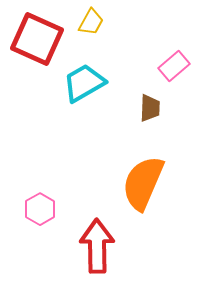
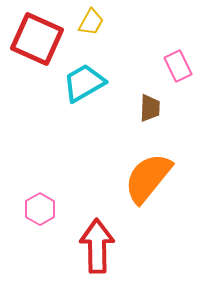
pink rectangle: moved 4 px right; rotated 76 degrees counterclockwise
orange semicircle: moved 5 px right, 5 px up; rotated 16 degrees clockwise
